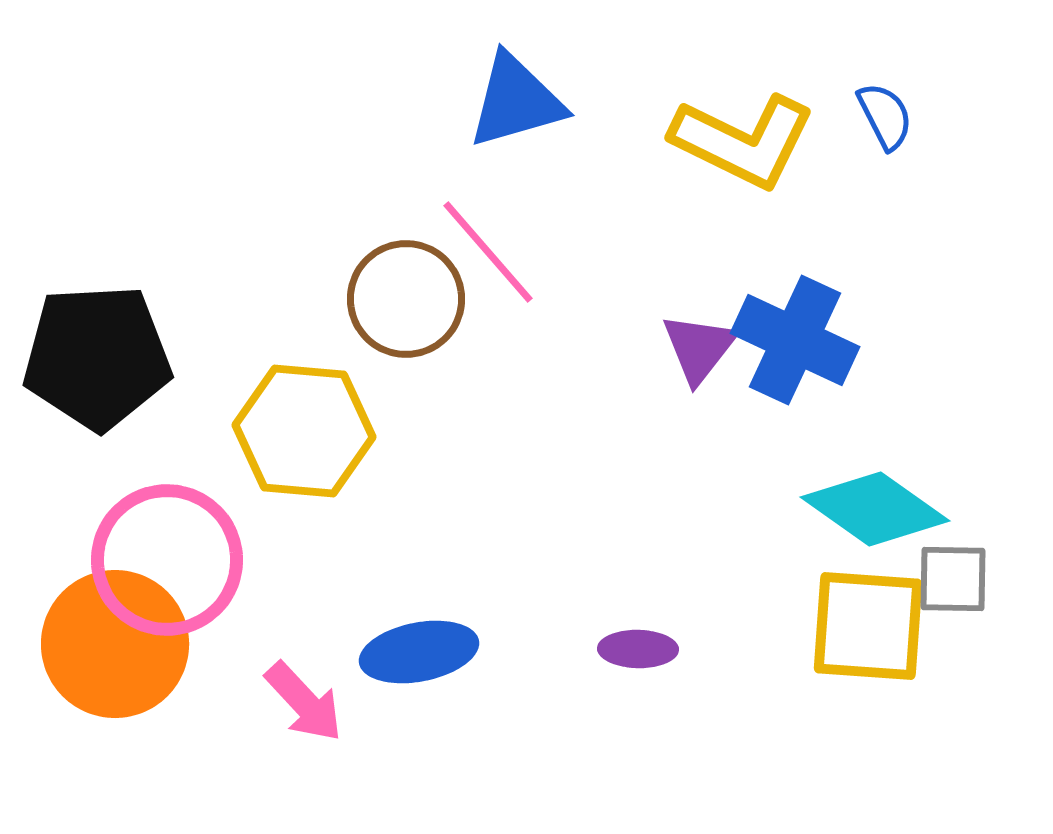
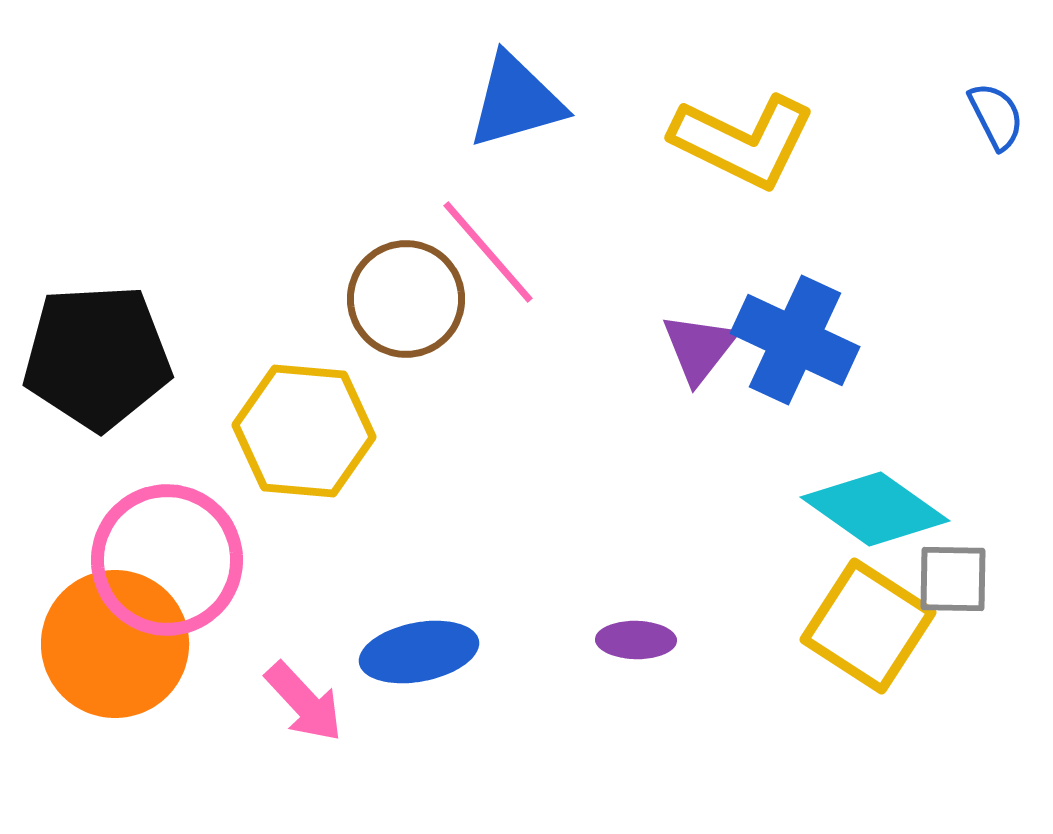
blue semicircle: moved 111 px right
yellow square: rotated 29 degrees clockwise
purple ellipse: moved 2 px left, 9 px up
